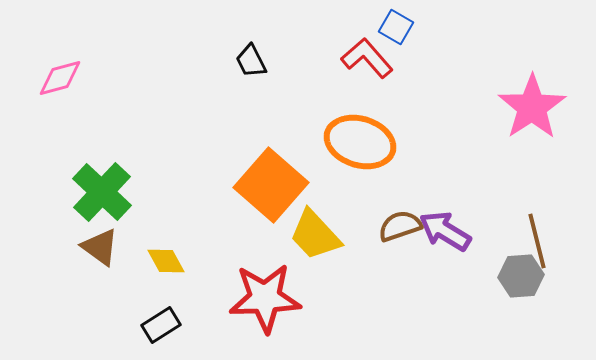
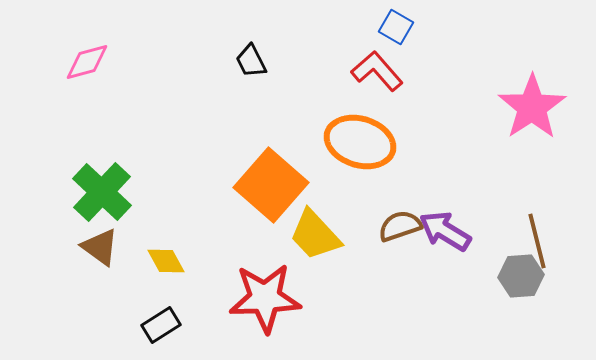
red L-shape: moved 10 px right, 13 px down
pink diamond: moved 27 px right, 16 px up
